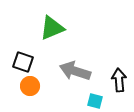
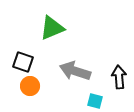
black arrow: moved 3 px up
